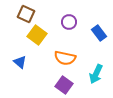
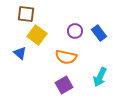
brown square: rotated 18 degrees counterclockwise
purple circle: moved 6 px right, 9 px down
orange semicircle: moved 1 px right, 1 px up
blue triangle: moved 9 px up
cyan arrow: moved 4 px right, 3 px down
purple square: rotated 24 degrees clockwise
